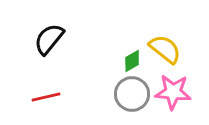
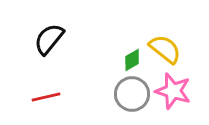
green diamond: moved 1 px up
pink star: moved 1 px up; rotated 12 degrees clockwise
